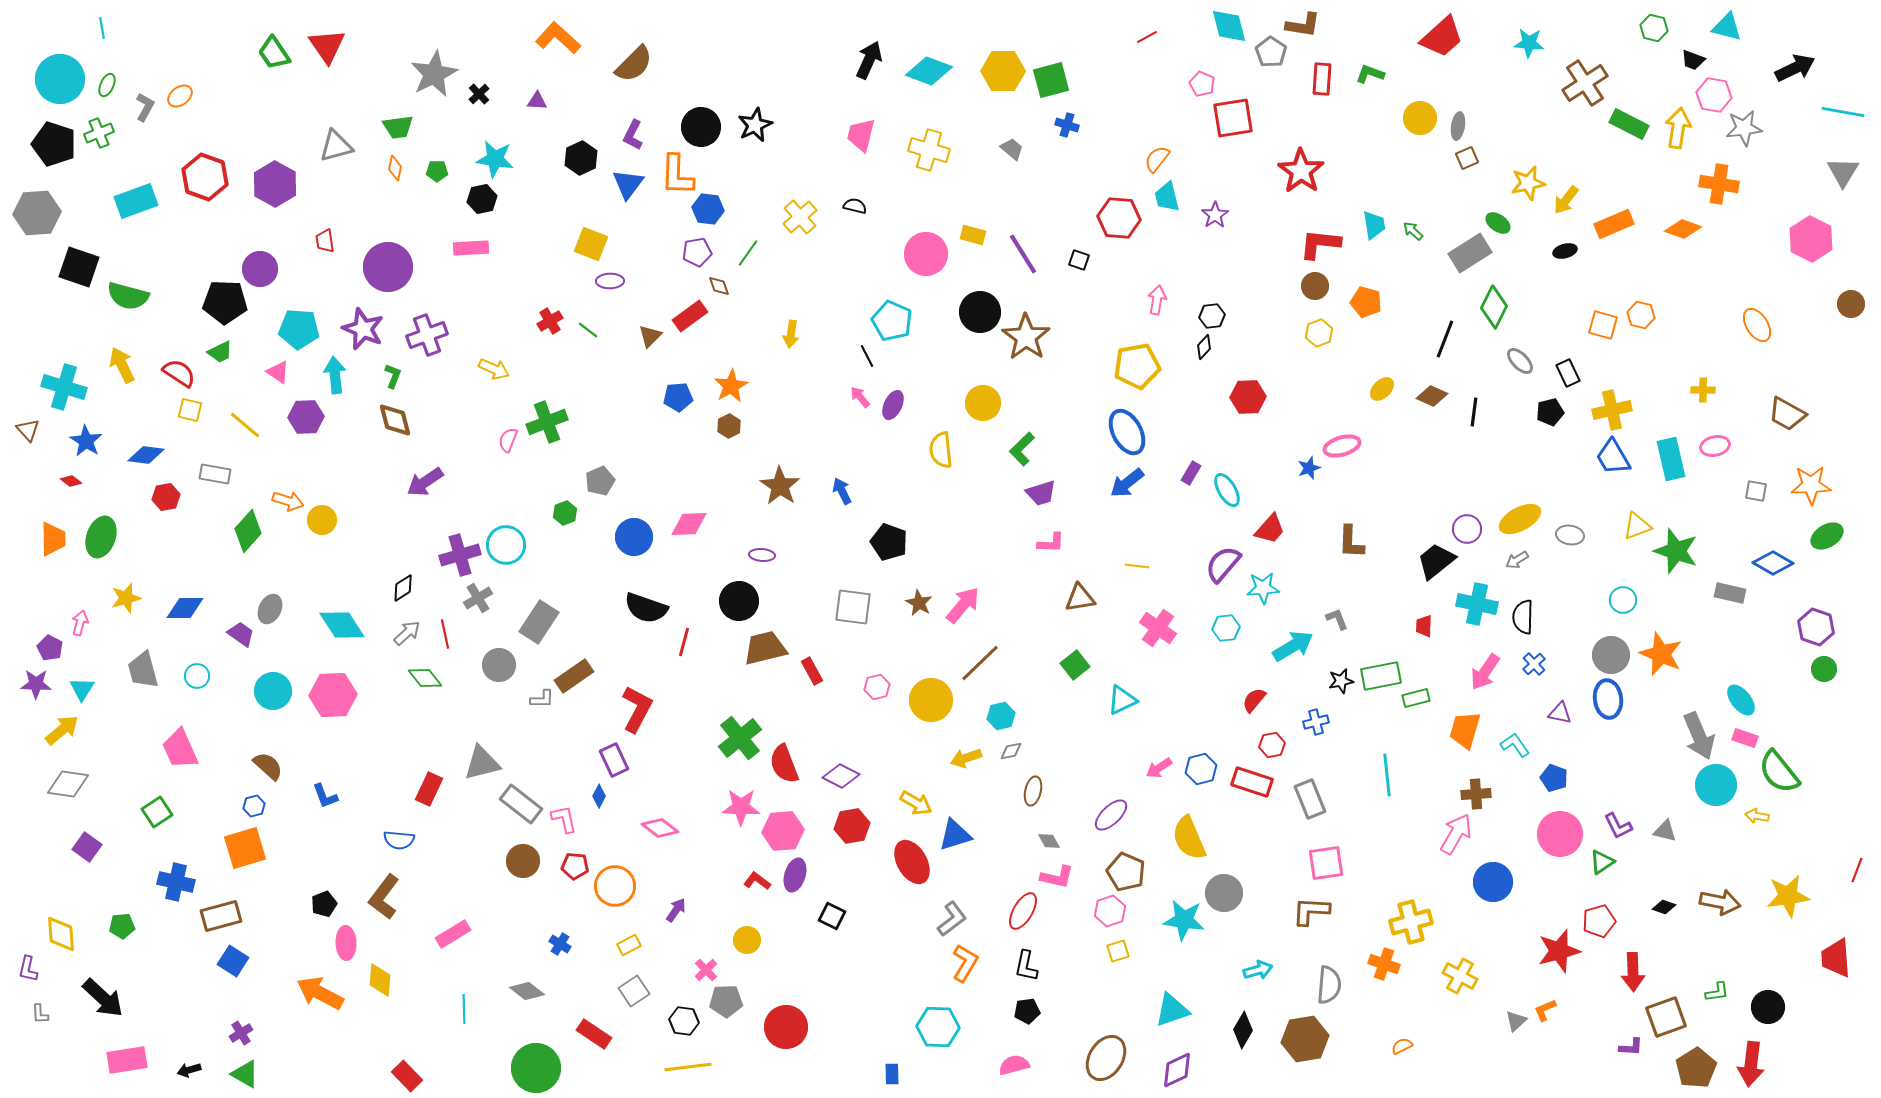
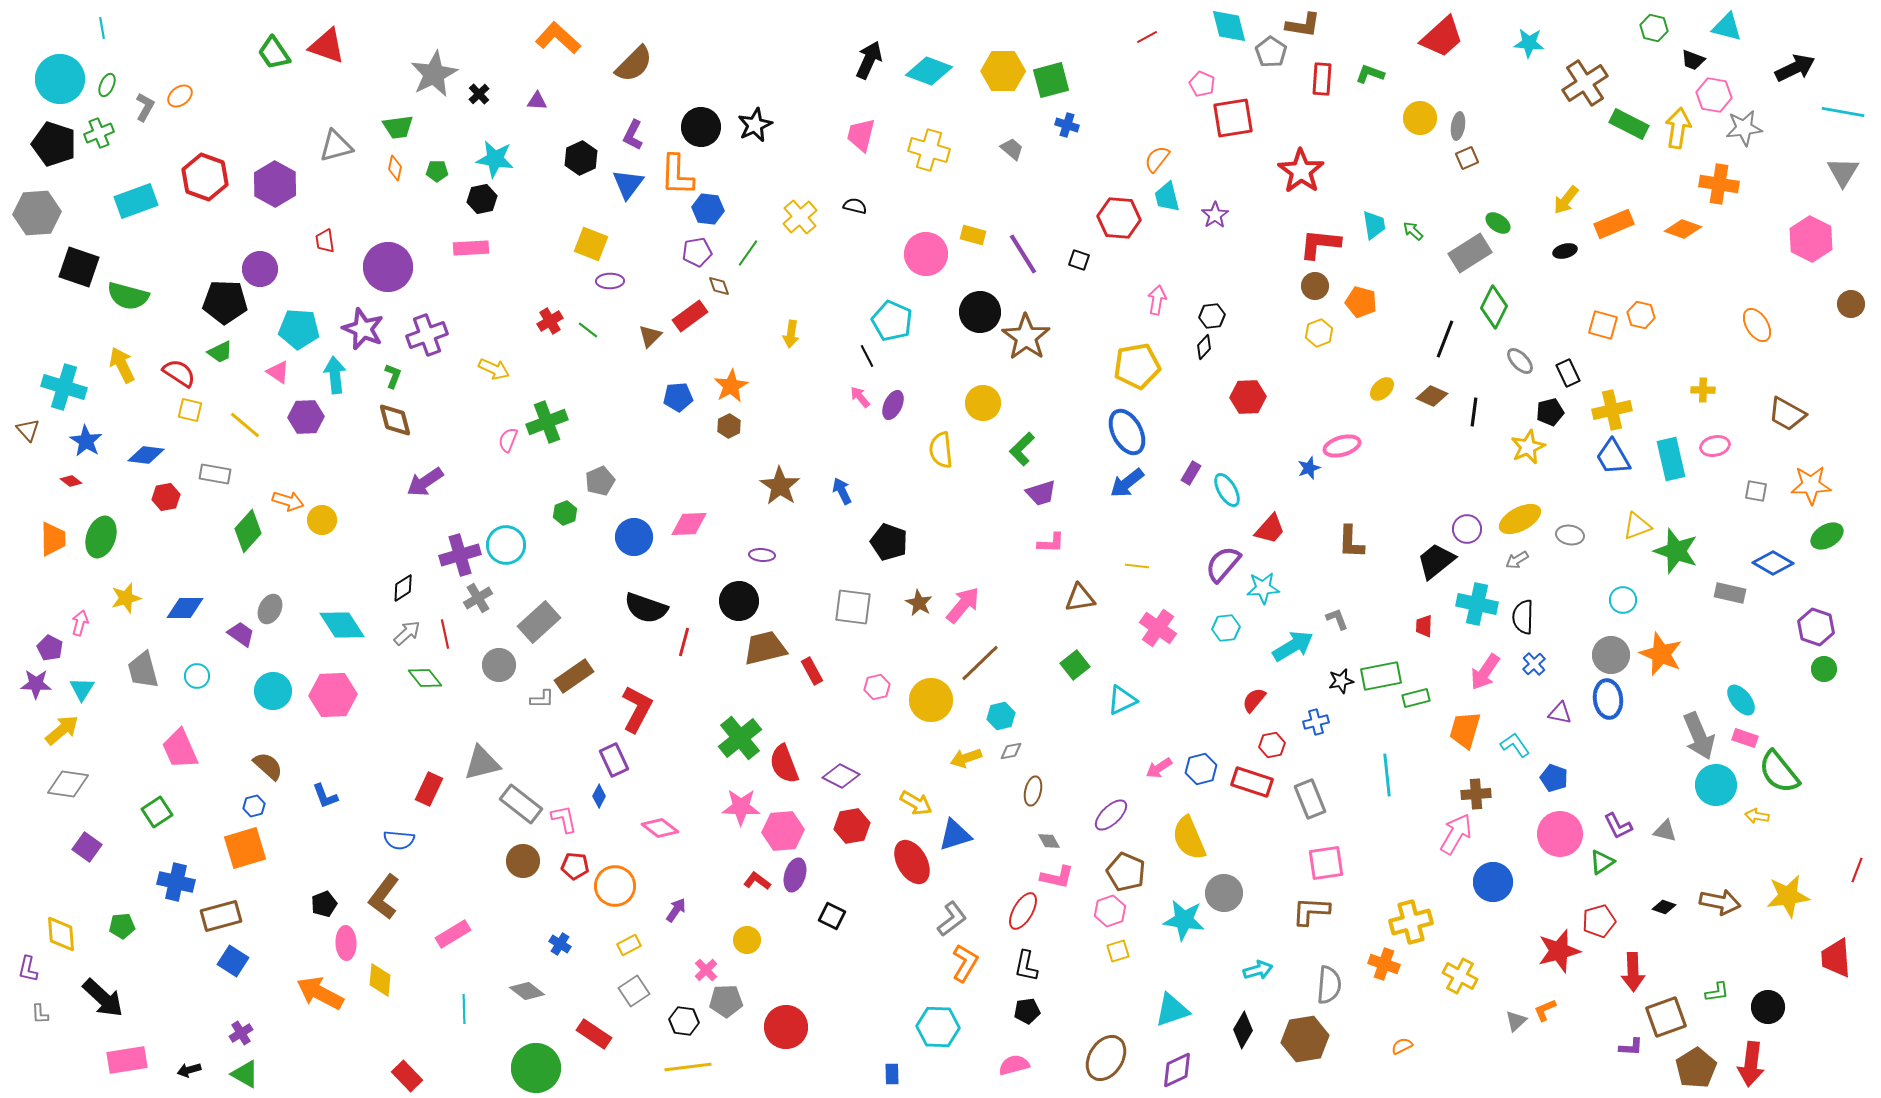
red triangle at (327, 46): rotated 36 degrees counterclockwise
yellow star at (1528, 183): moved 264 px down; rotated 12 degrees counterclockwise
orange pentagon at (1366, 302): moved 5 px left
gray rectangle at (539, 622): rotated 15 degrees clockwise
